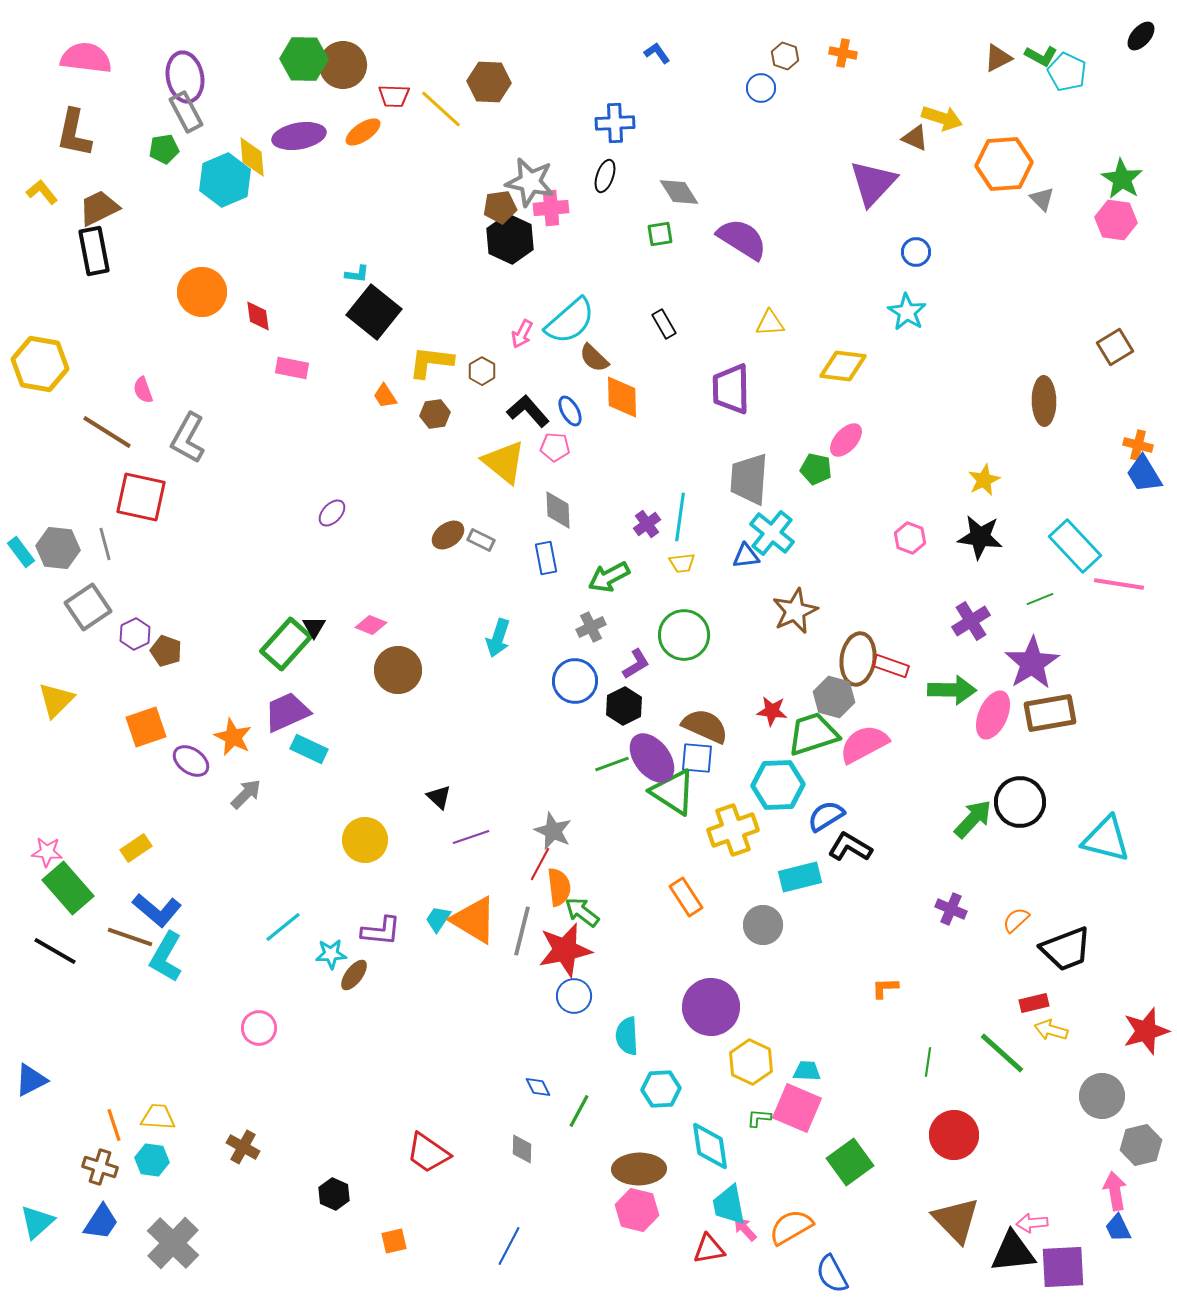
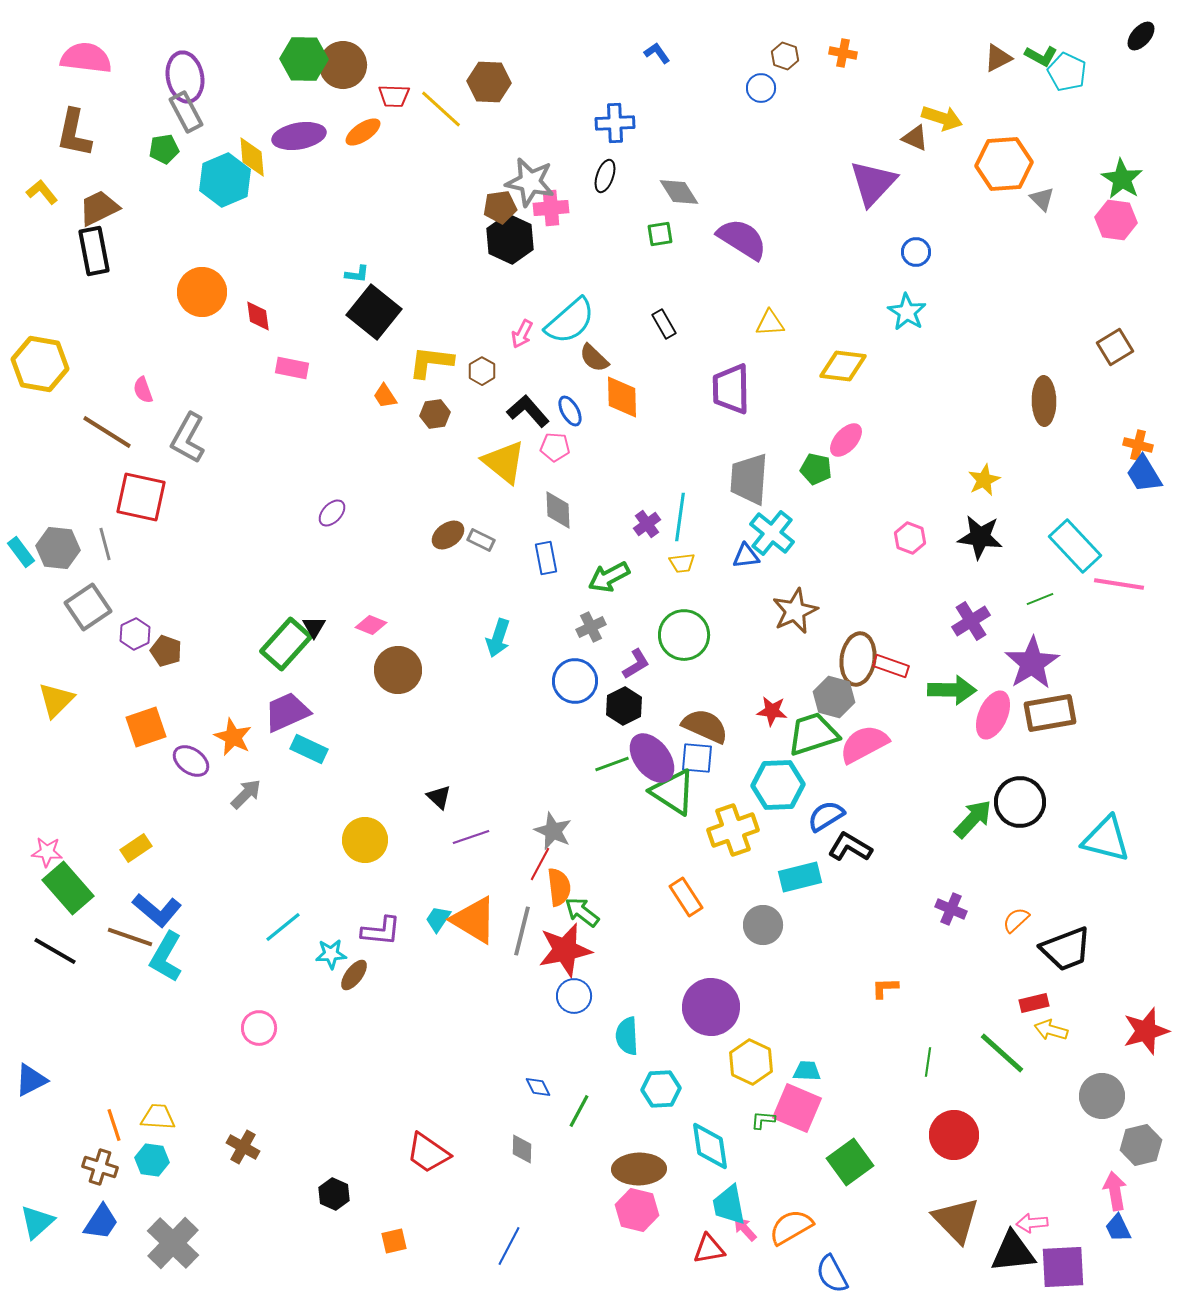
green L-shape at (759, 1118): moved 4 px right, 2 px down
